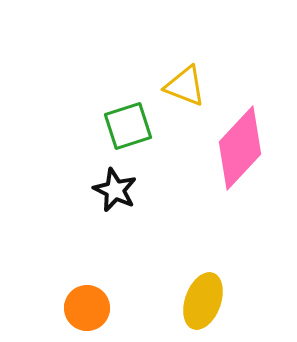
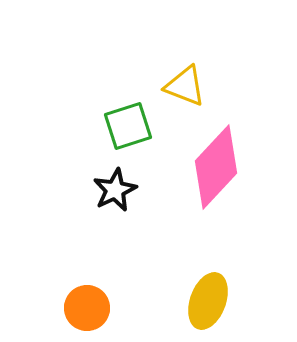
pink diamond: moved 24 px left, 19 px down
black star: rotated 21 degrees clockwise
yellow ellipse: moved 5 px right
